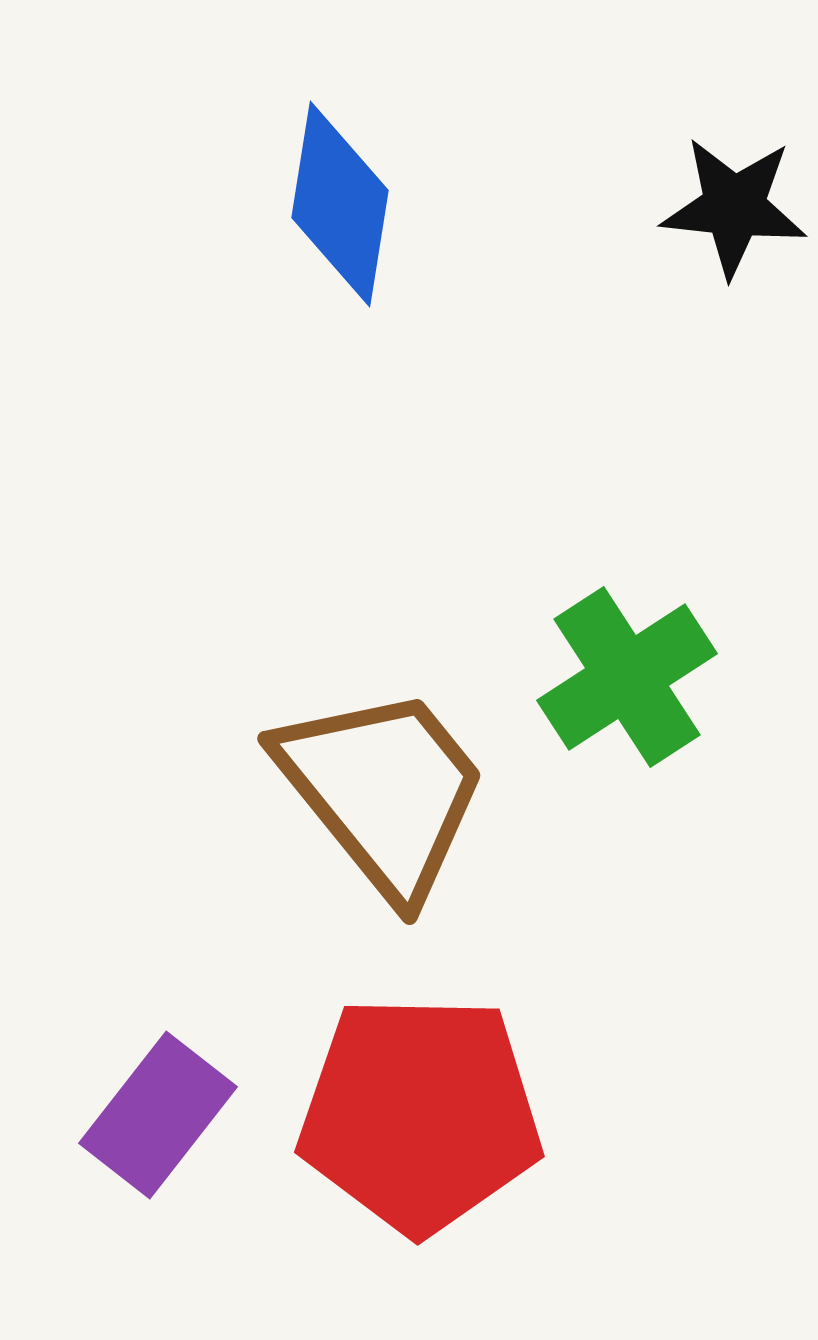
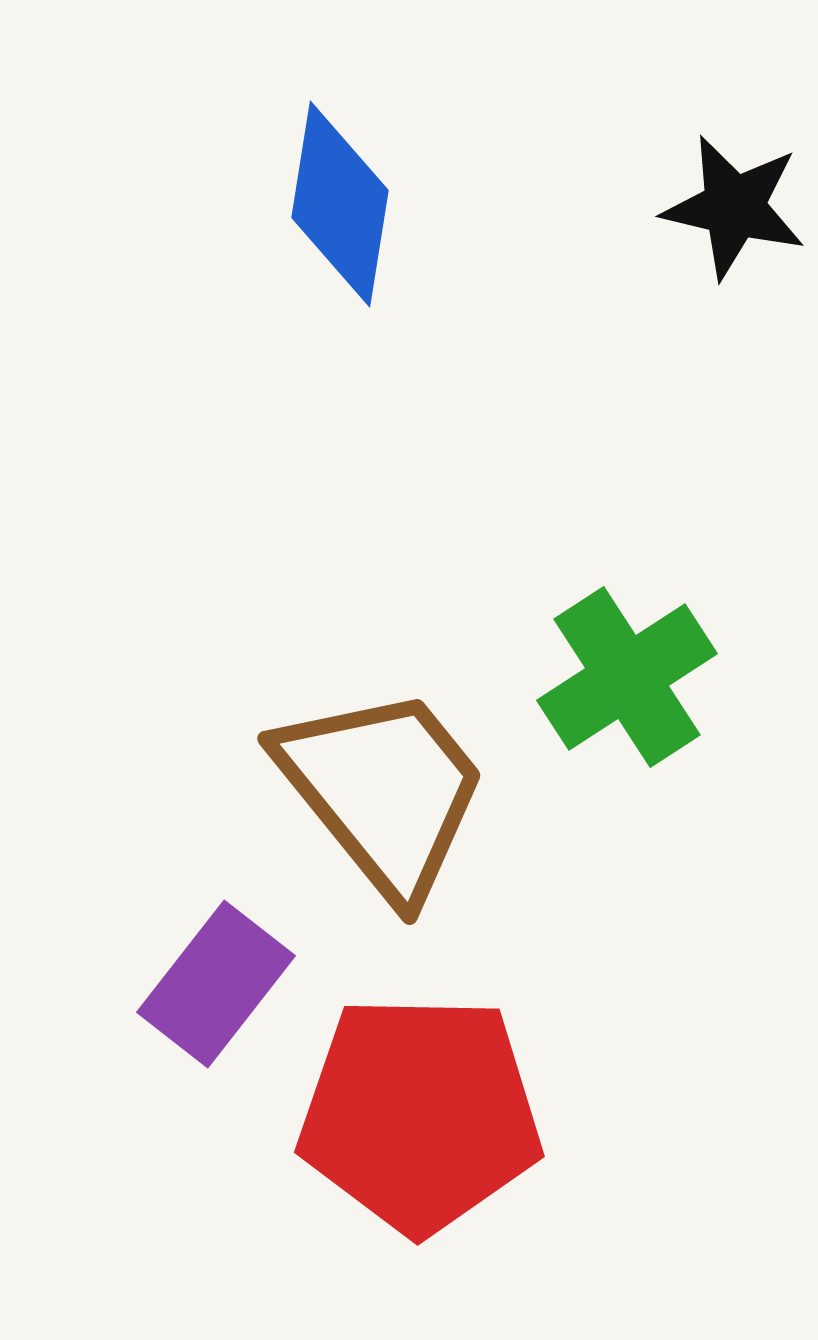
black star: rotated 7 degrees clockwise
purple rectangle: moved 58 px right, 131 px up
